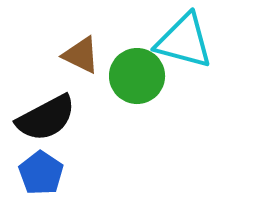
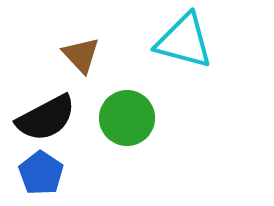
brown triangle: rotated 21 degrees clockwise
green circle: moved 10 px left, 42 px down
